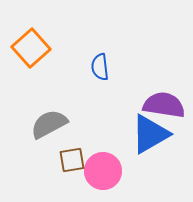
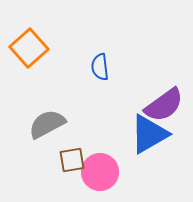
orange square: moved 2 px left
purple semicircle: rotated 135 degrees clockwise
gray semicircle: moved 2 px left
blue triangle: moved 1 px left
pink circle: moved 3 px left, 1 px down
